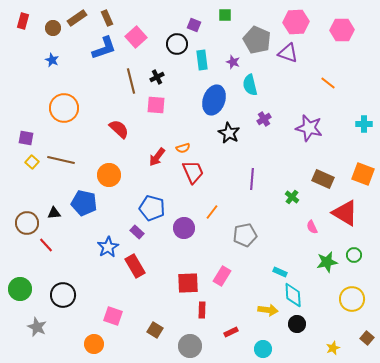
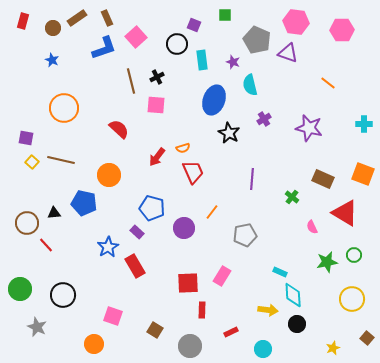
pink hexagon at (296, 22): rotated 10 degrees clockwise
